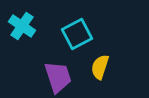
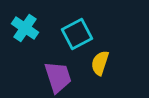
cyan cross: moved 3 px right, 2 px down
yellow semicircle: moved 4 px up
